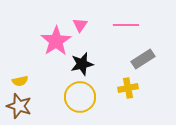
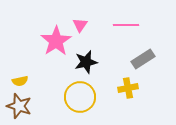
black star: moved 4 px right, 2 px up
